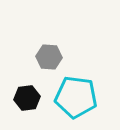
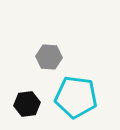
black hexagon: moved 6 px down
